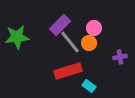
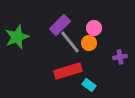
green star: rotated 15 degrees counterclockwise
cyan rectangle: moved 1 px up
